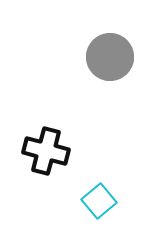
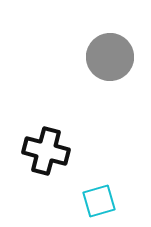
cyan square: rotated 24 degrees clockwise
